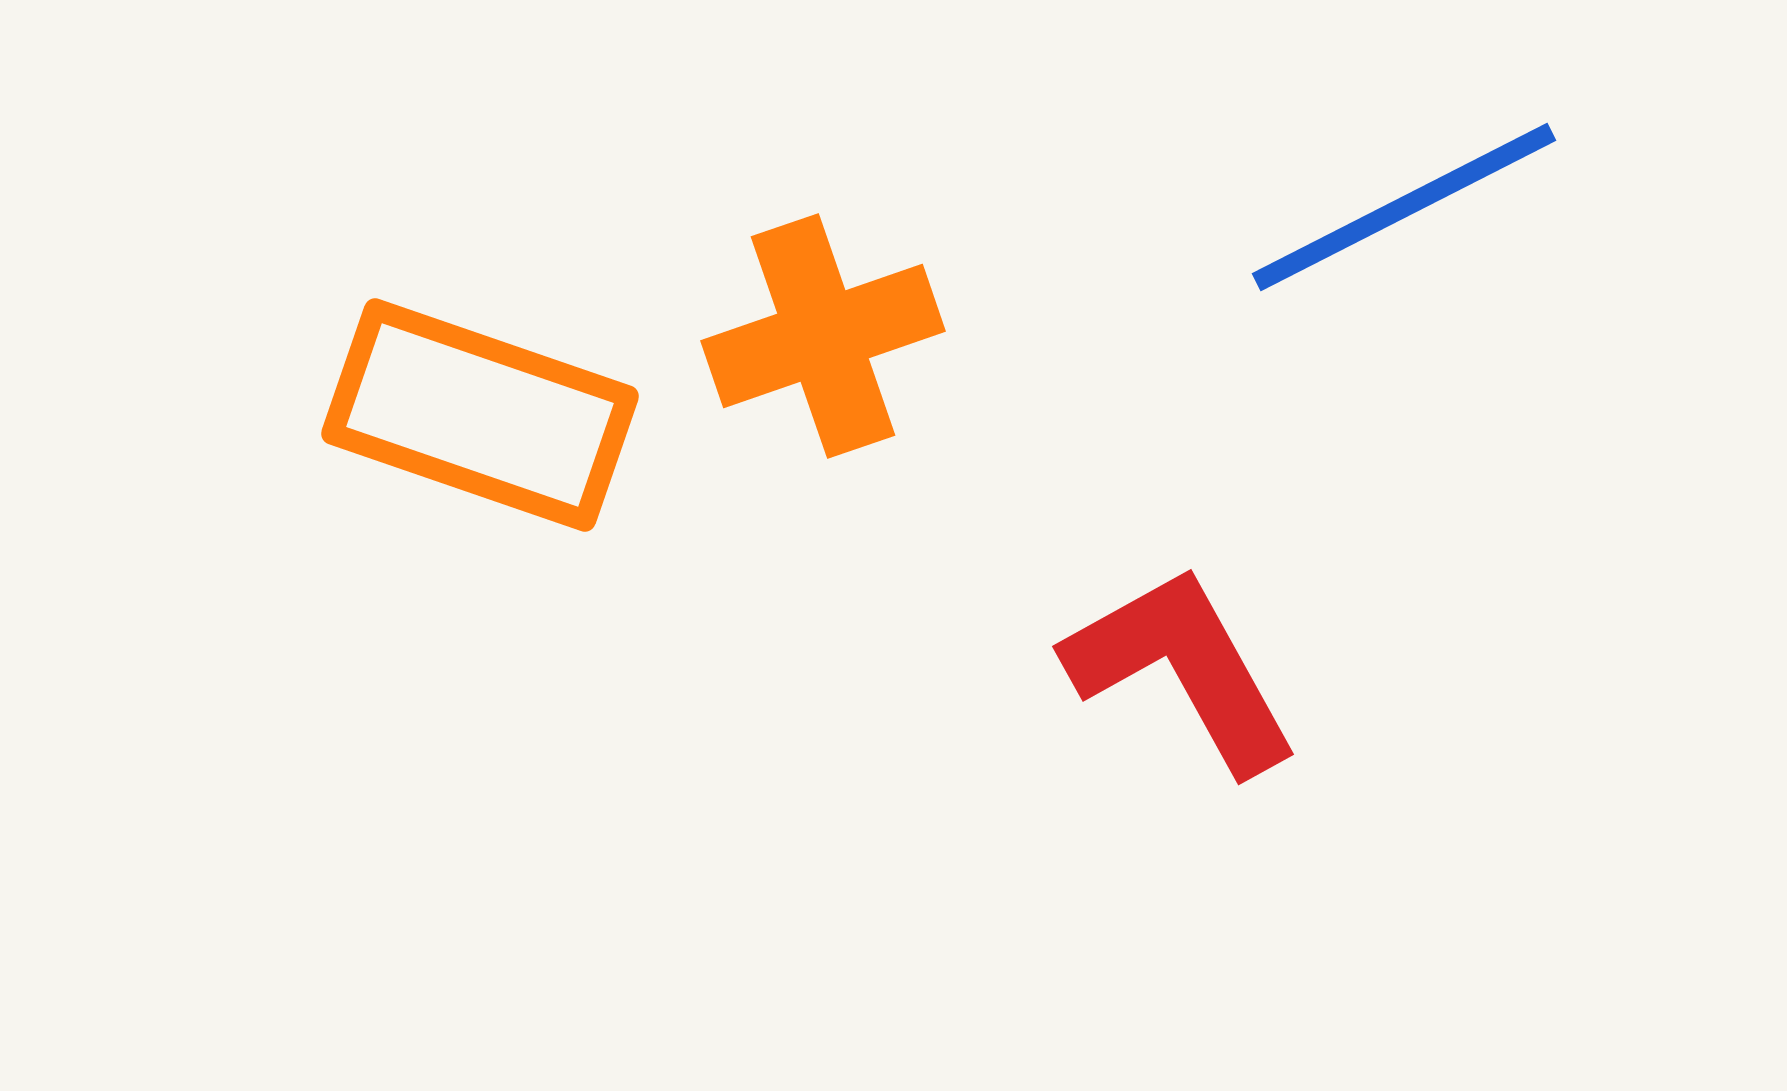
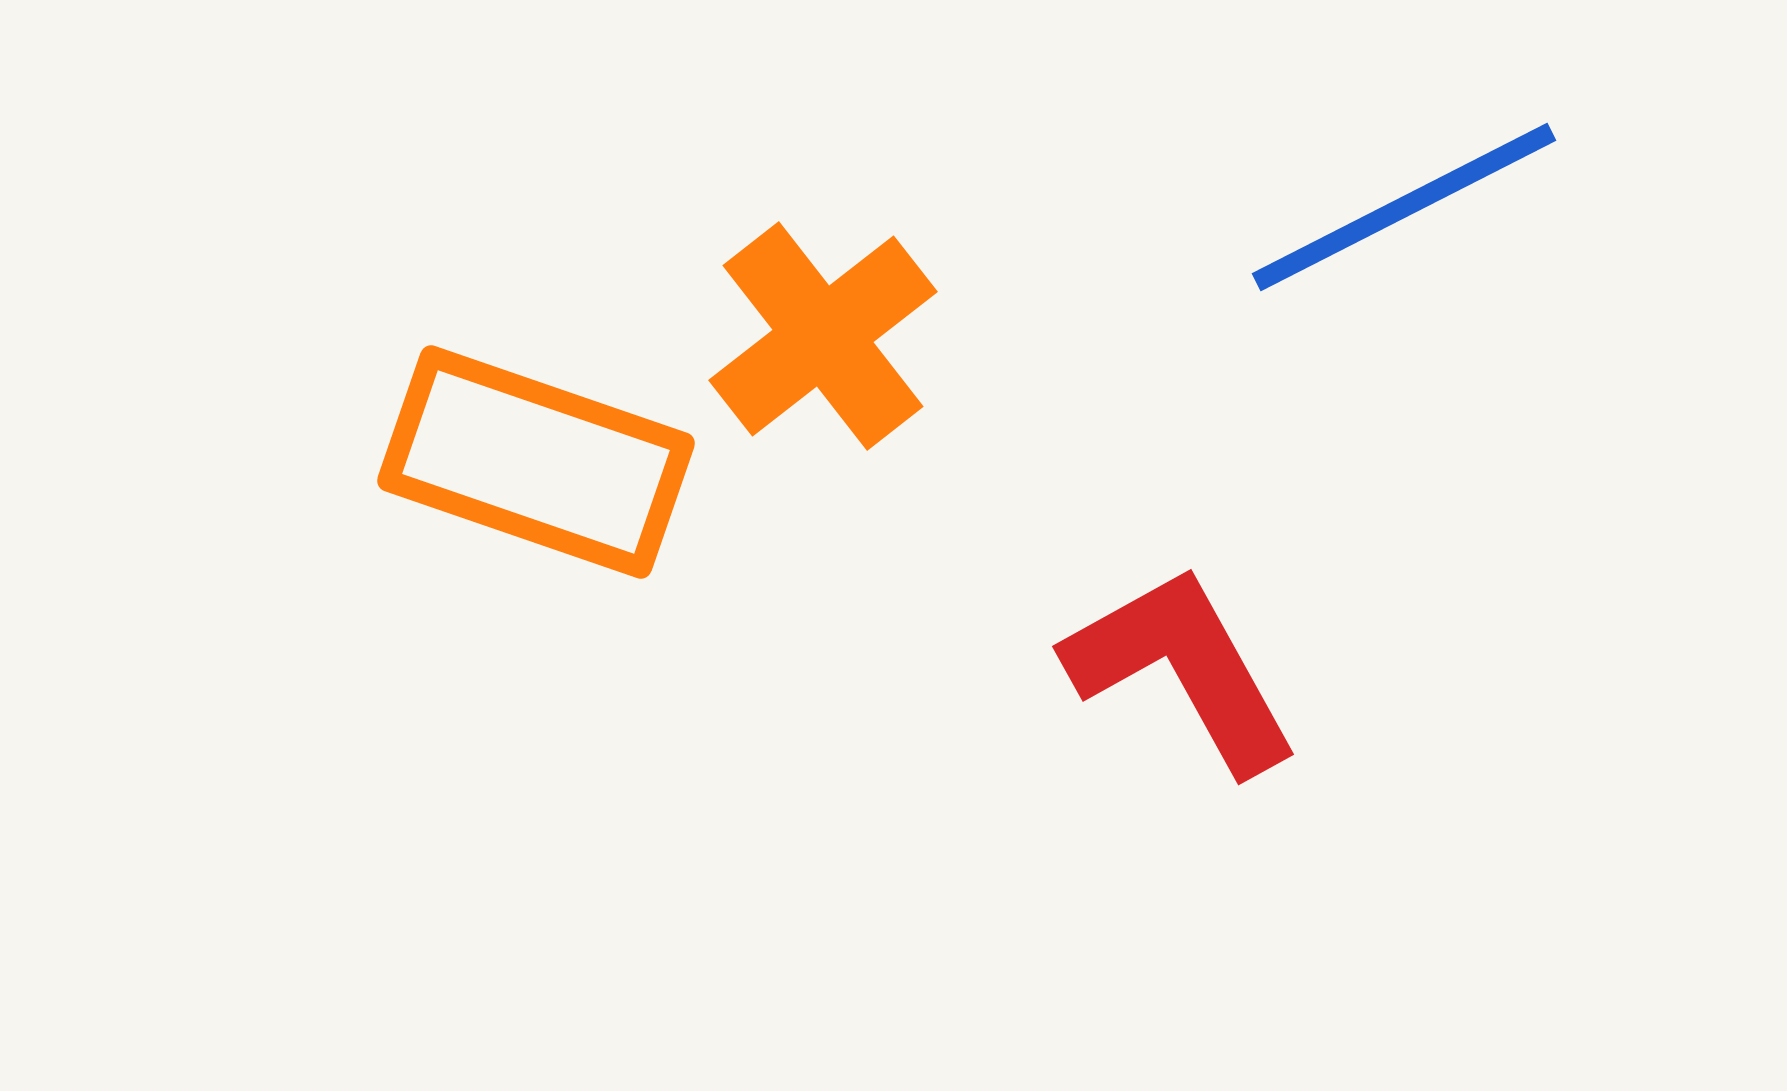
orange cross: rotated 19 degrees counterclockwise
orange rectangle: moved 56 px right, 47 px down
